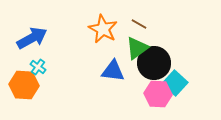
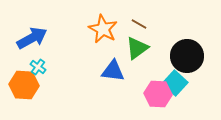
black circle: moved 33 px right, 7 px up
